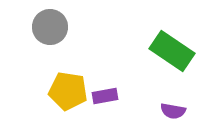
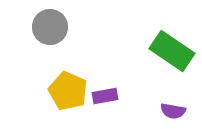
yellow pentagon: rotated 15 degrees clockwise
